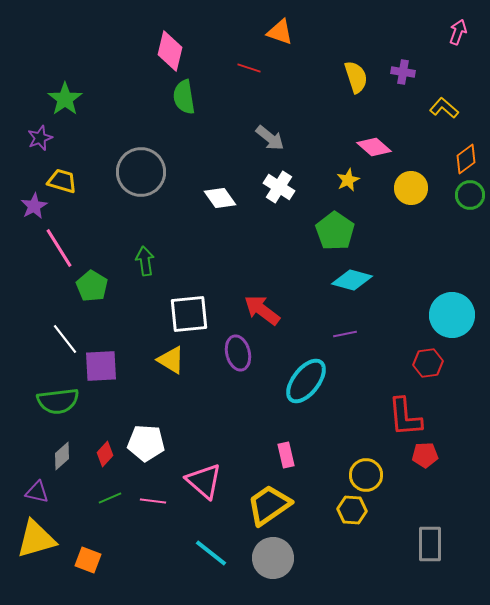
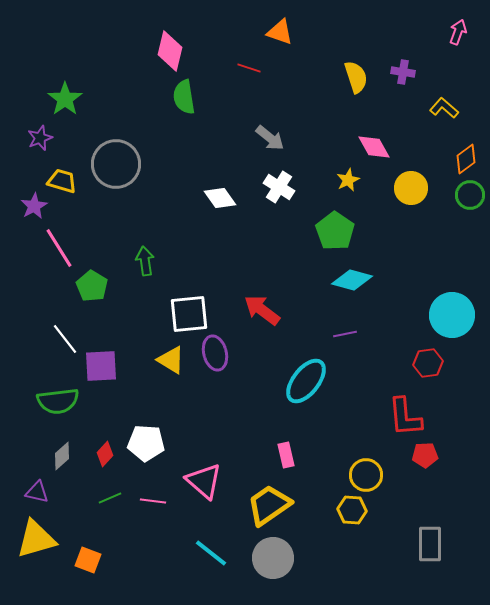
pink diamond at (374, 147): rotated 20 degrees clockwise
gray circle at (141, 172): moved 25 px left, 8 px up
purple ellipse at (238, 353): moved 23 px left
